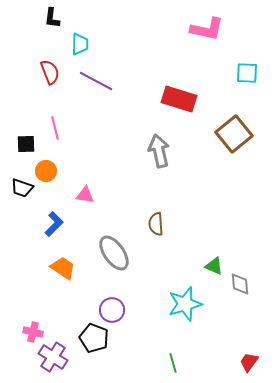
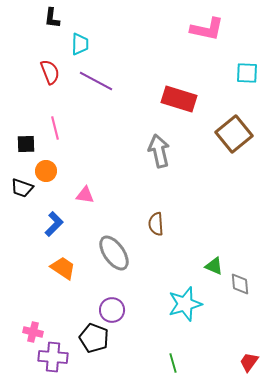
purple cross: rotated 28 degrees counterclockwise
